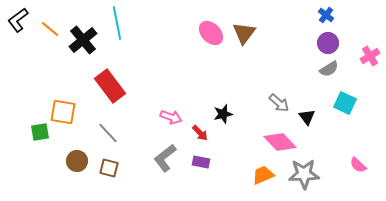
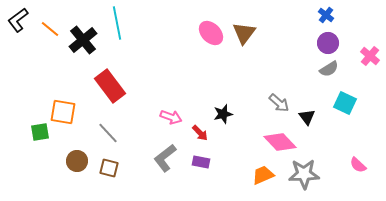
pink cross: rotated 18 degrees counterclockwise
